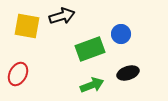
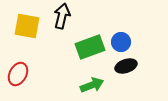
black arrow: rotated 60 degrees counterclockwise
blue circle: moved 8 px down
green rectangle: moved 2 px up
black ellipse: moved 2 px left, 7 px up
